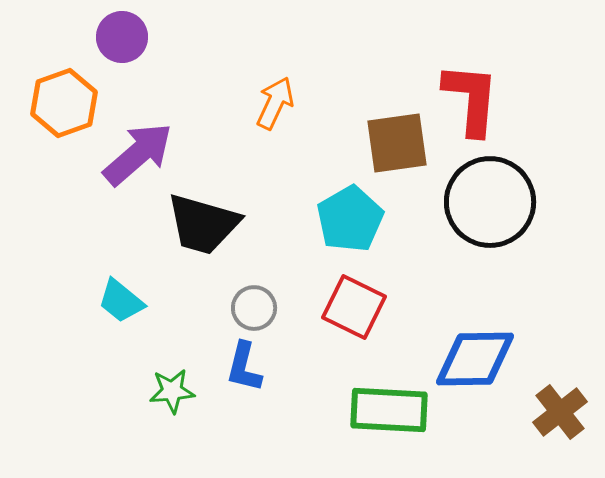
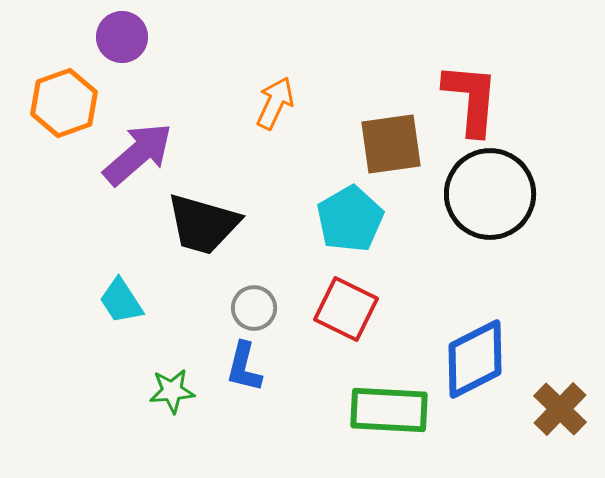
brown square: moved 6 px left, 1 px down
black circle: moved 8 px up
cyan trapezoid: rotated 18 degrees clockwise
red square: moved 8 px left, 2 px down
blue diamond: rotated 26 degrees counterclockwise
brown cross: moved 3 px up; rotated 8 degrees counterclockwise
